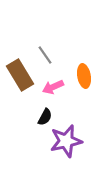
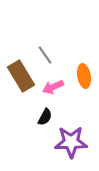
brown rectangle: moved 1 px right, 1 px down
purple star: moved 5 px right, 1 px down; rotated 12 degrees clockwise
